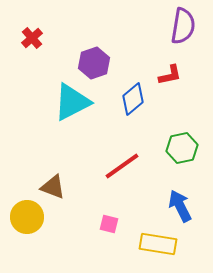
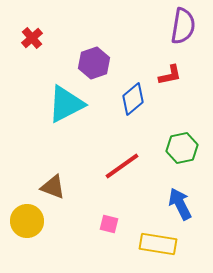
cyan triangle: moved 6 px left, 2 px down
blue arrow: moved 2 px up
yellow circle: moved 4 px down
